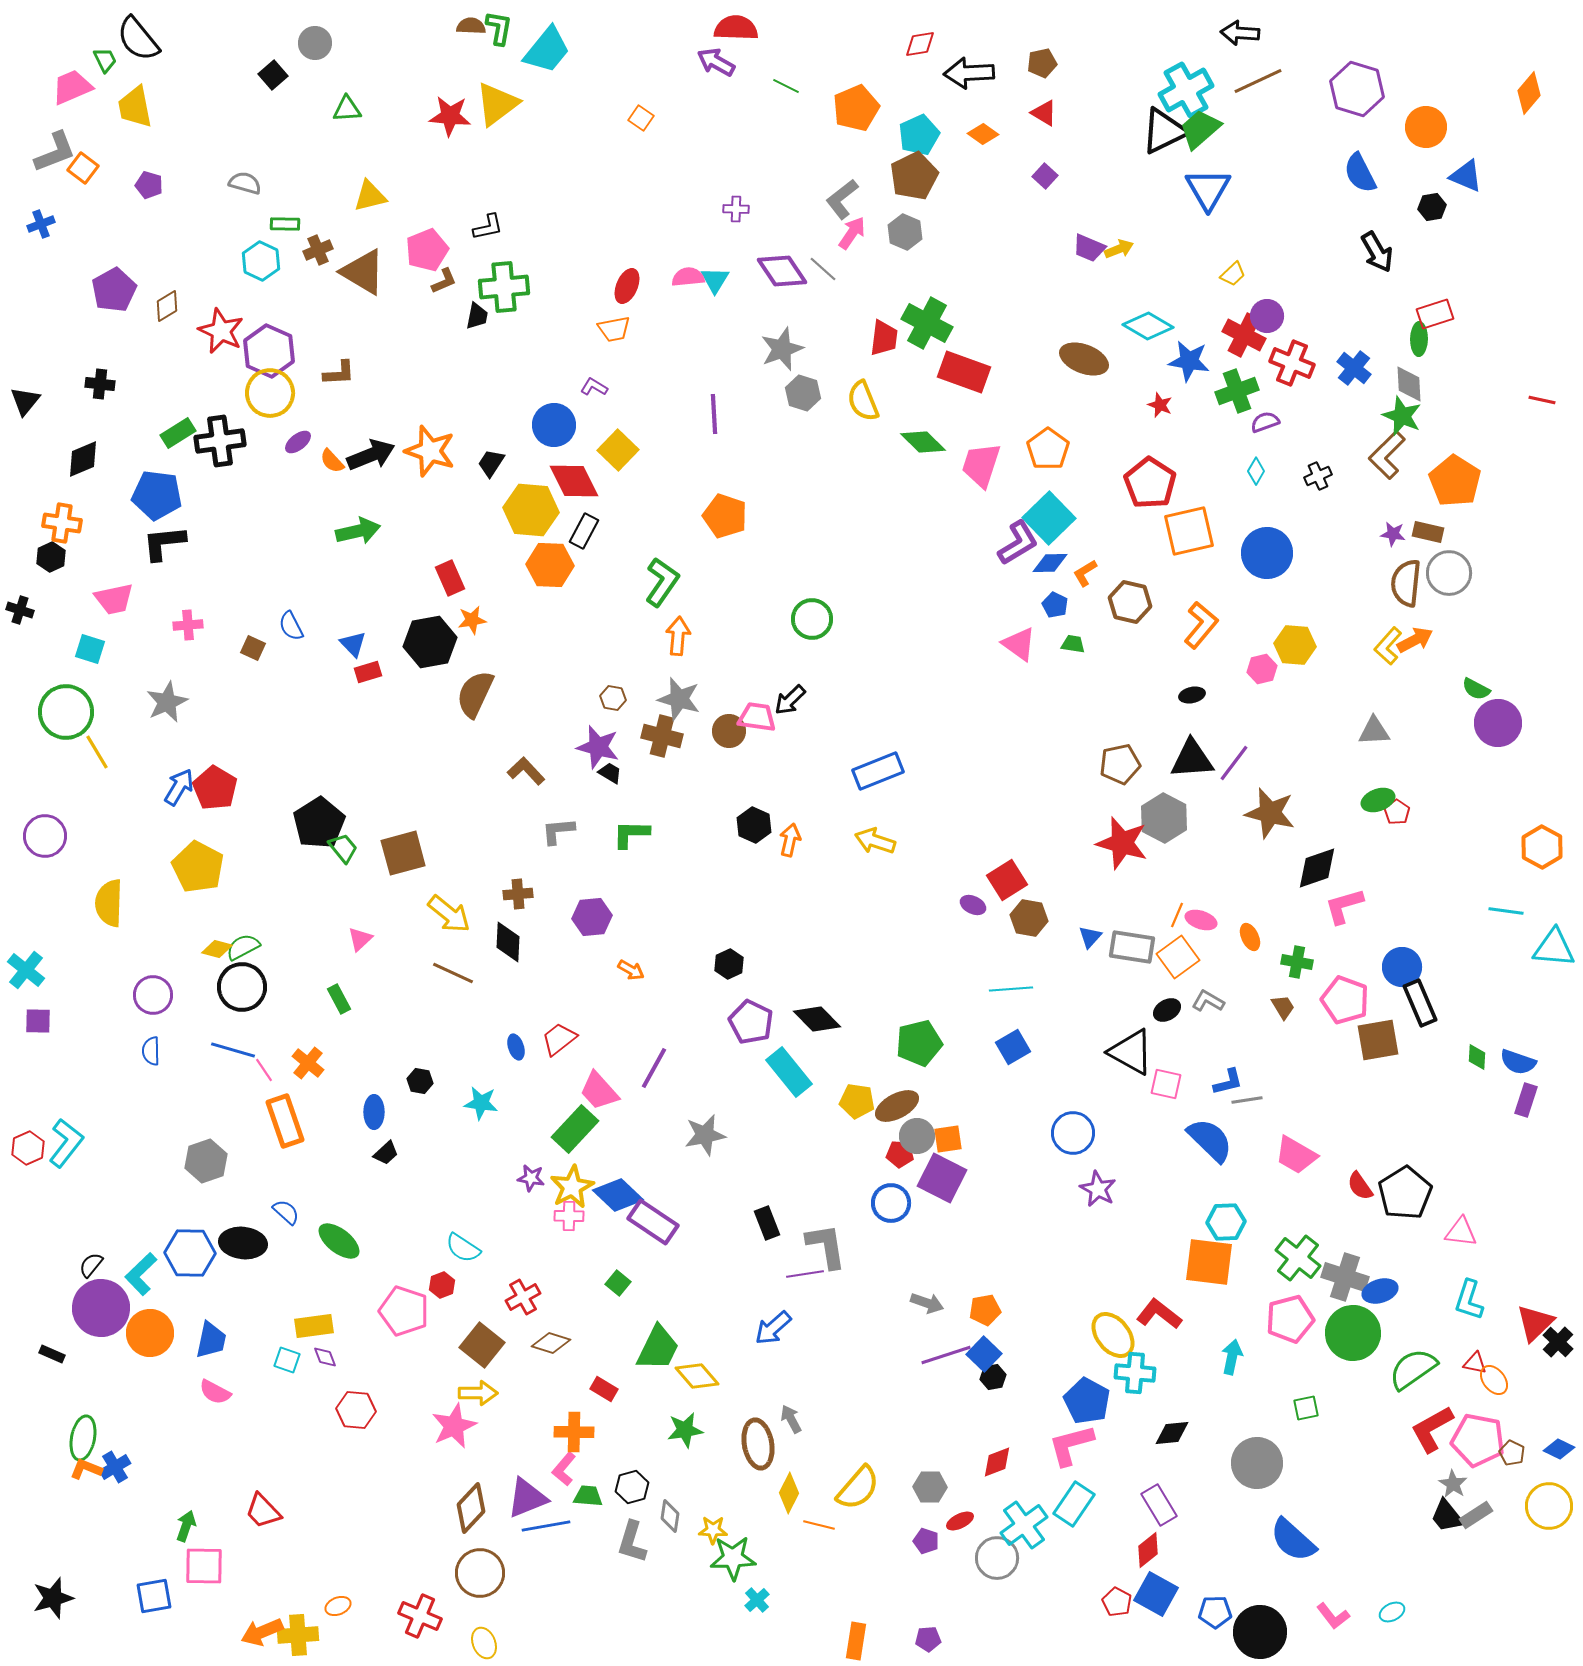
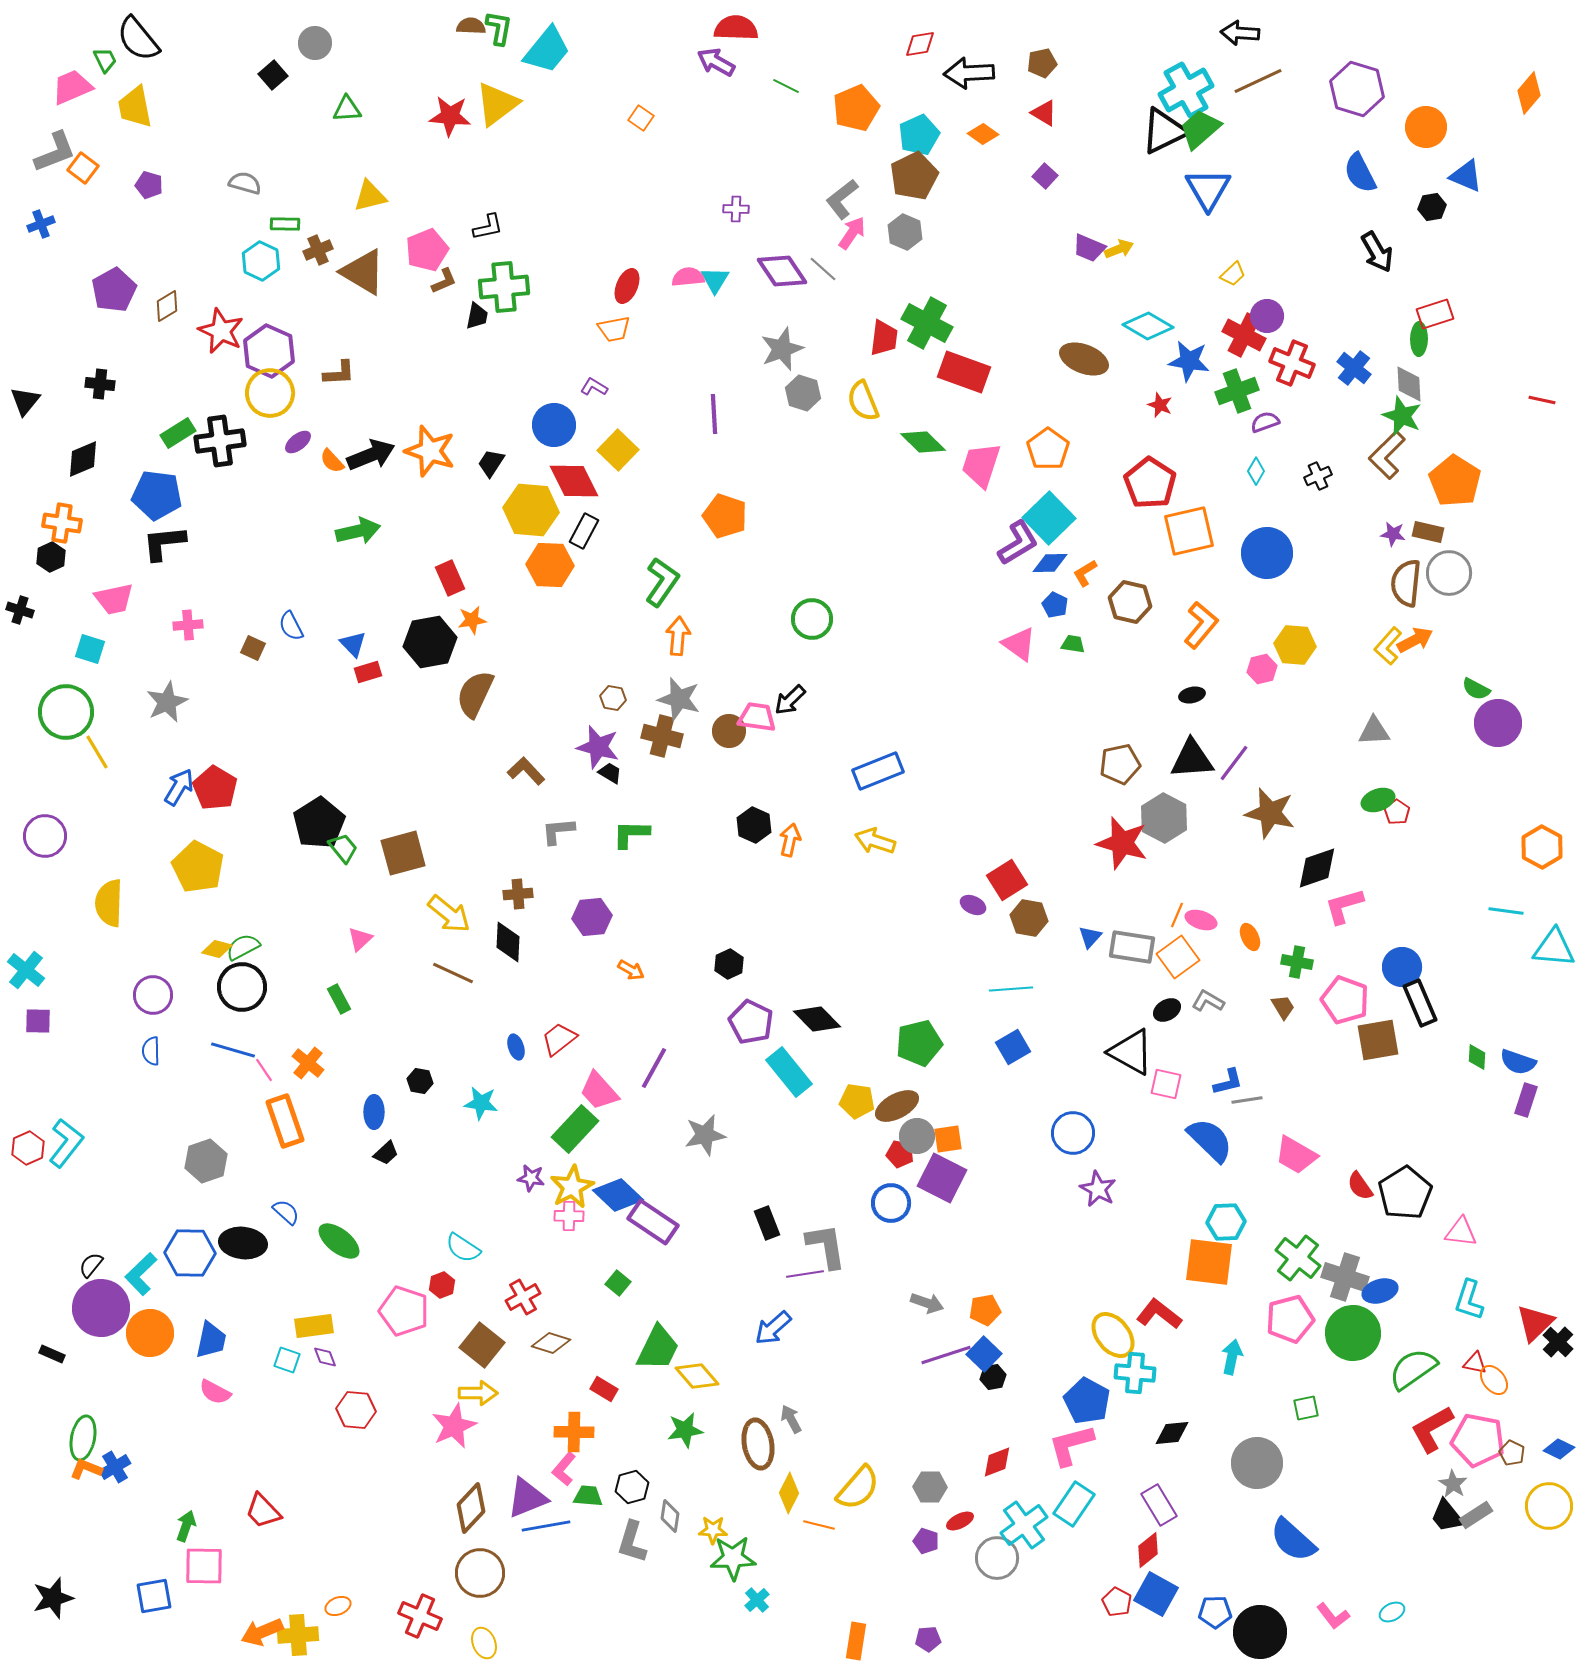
red pentagon at (900, 1154): rotated 8 degrees clockwise
